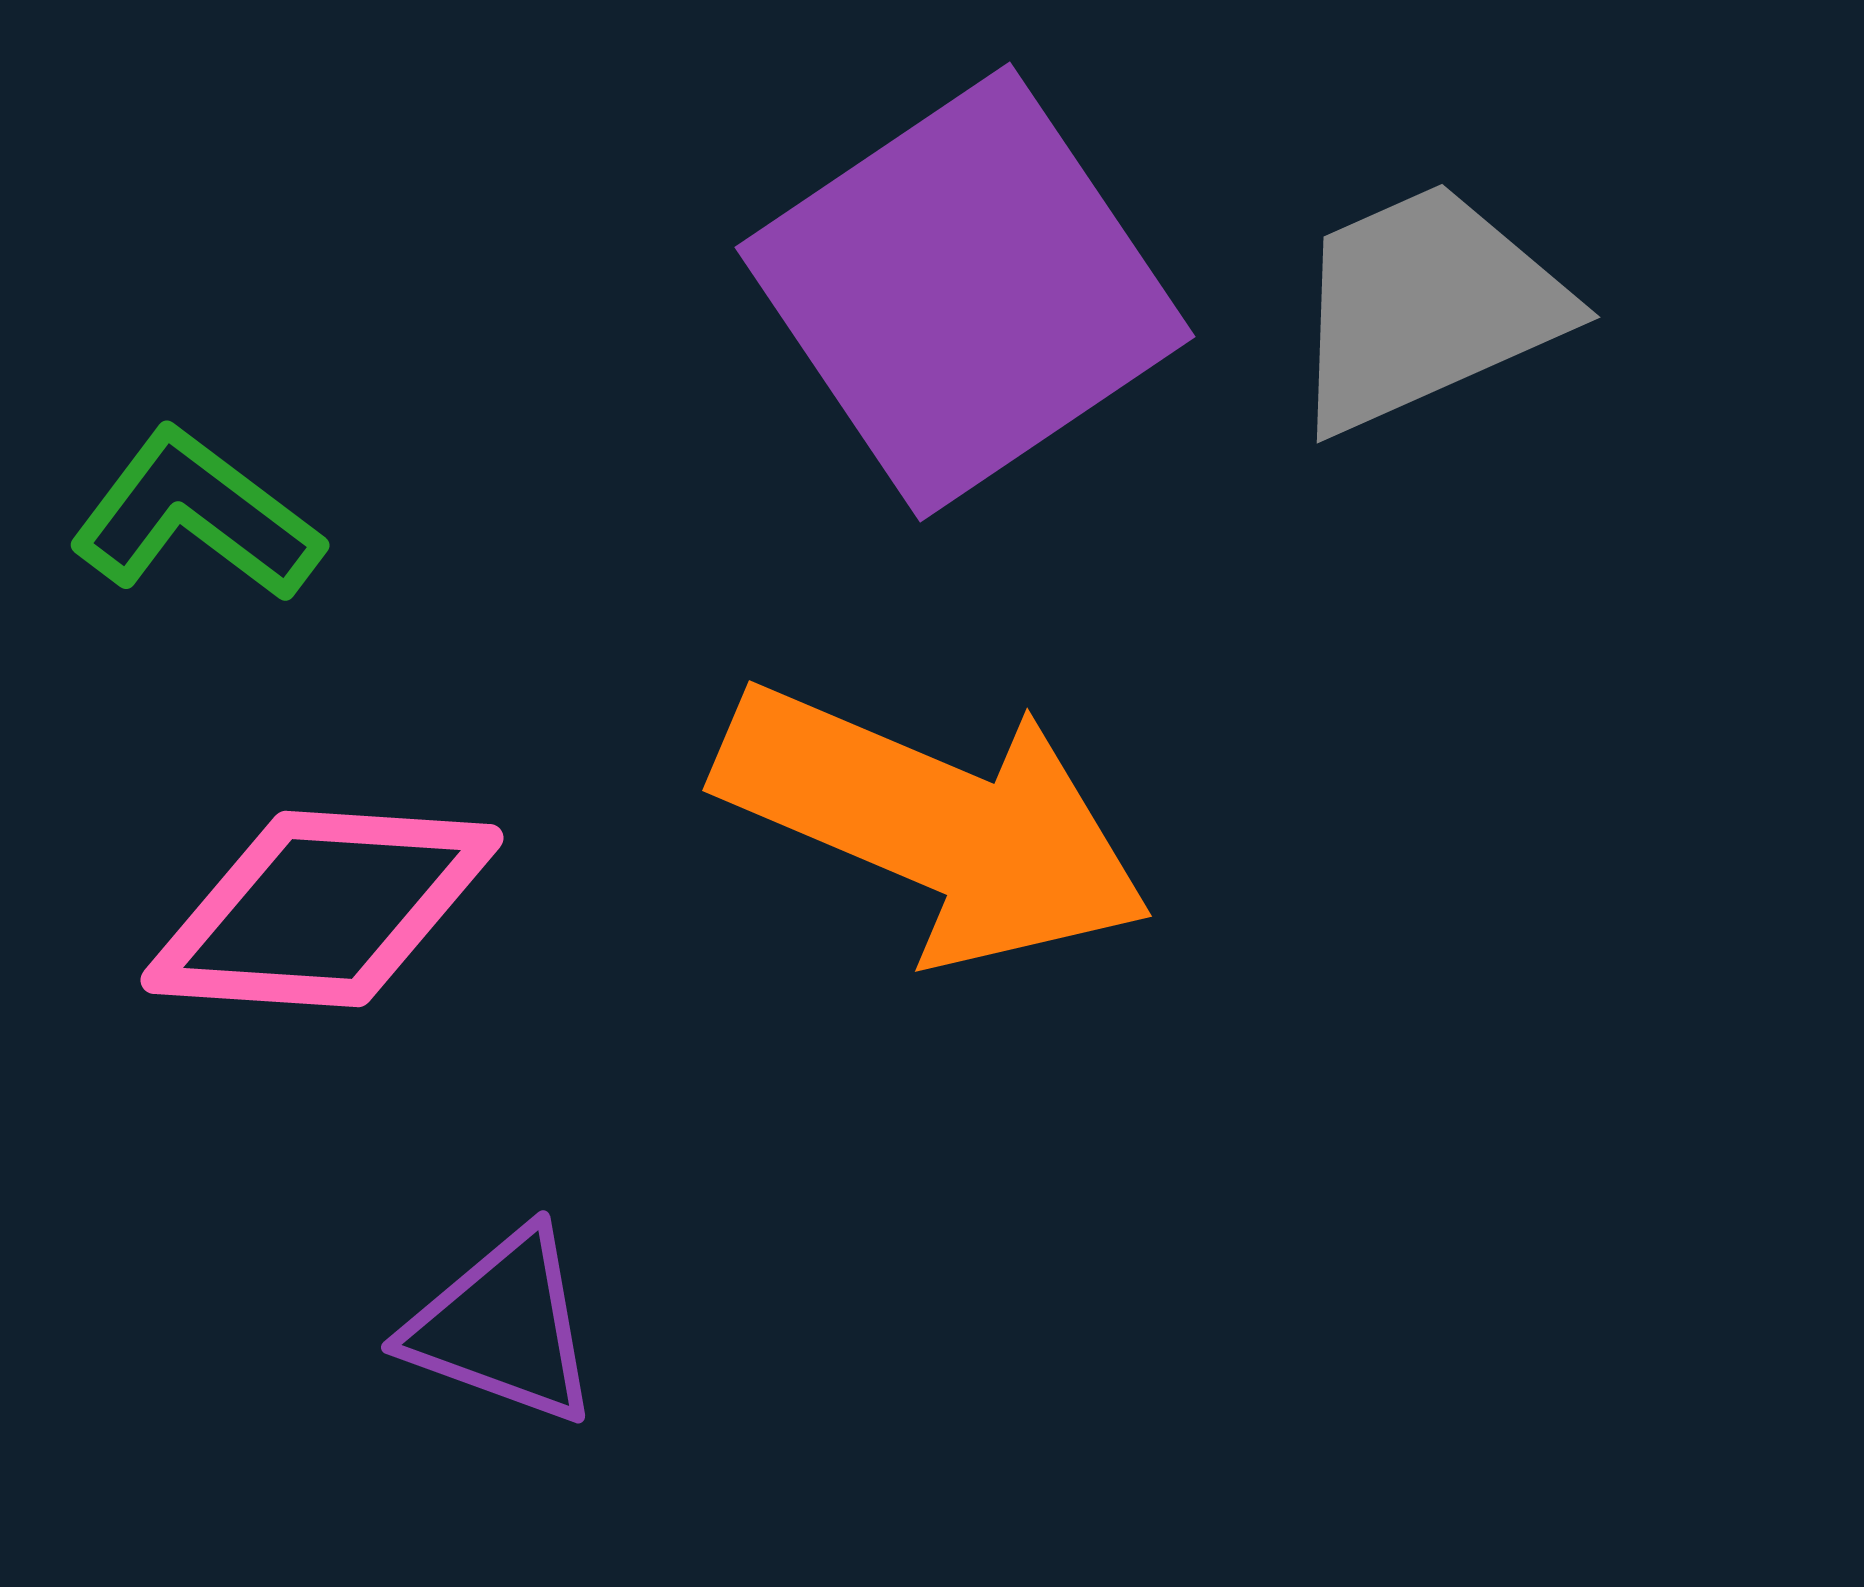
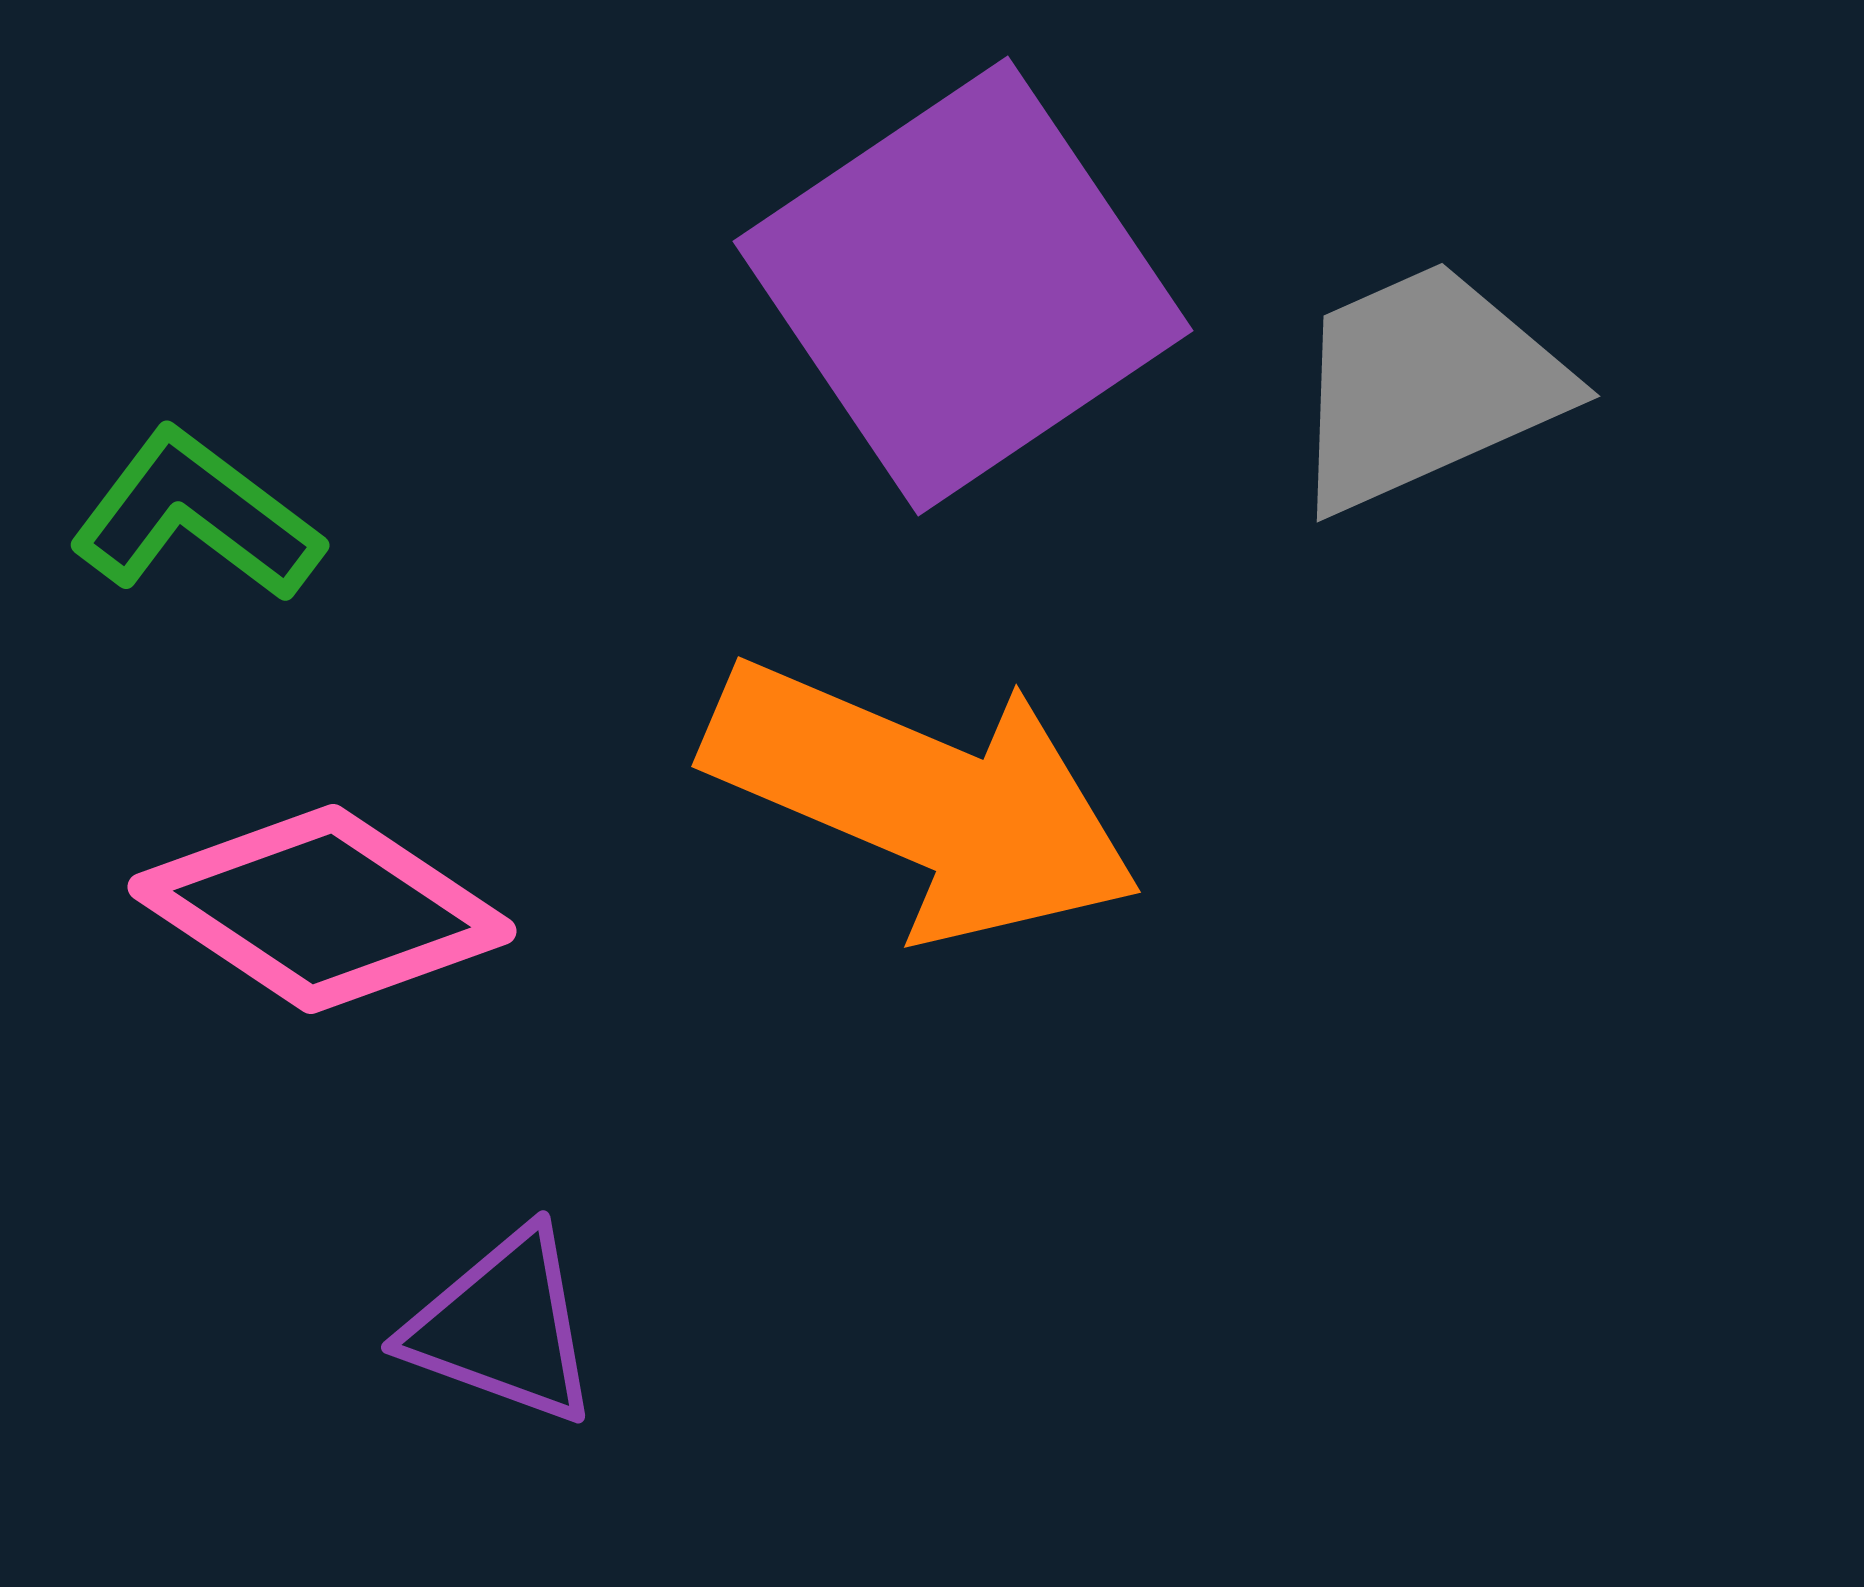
purple square: moved 2 px left, 6 px up
gray trapezoid: moved 79 px down
orange arrow: moved 11 px left, 24 px up
pink diamond: rotated 30 degrees clockwise
